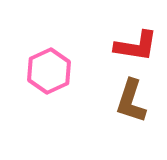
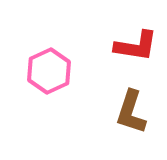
brown L-shape: moved 11 px down
